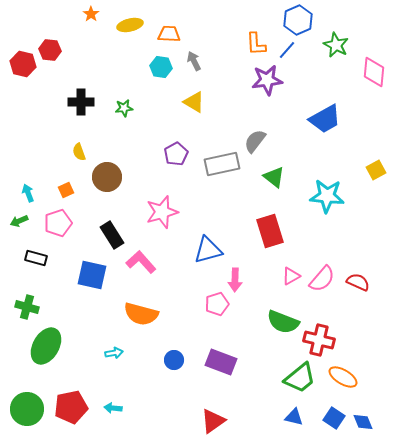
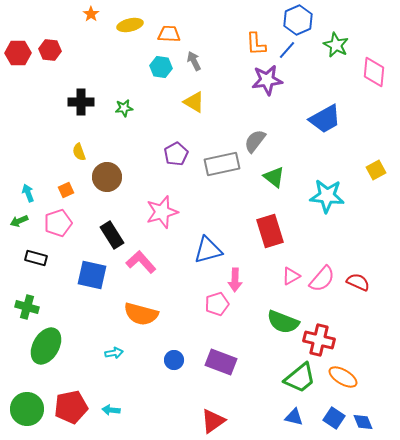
red hexagon at (23, 64): moved 5 px left, 11 px up; rotated 15 degrees counterclockwise
cyan arrow at (113, 408): moved 2 px left, 2 px down
